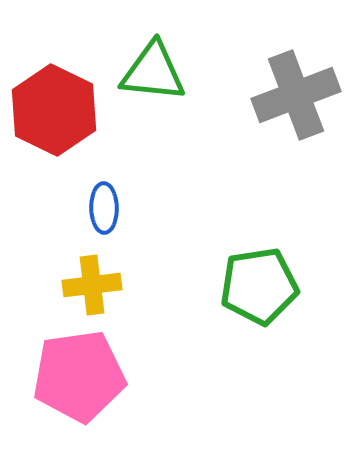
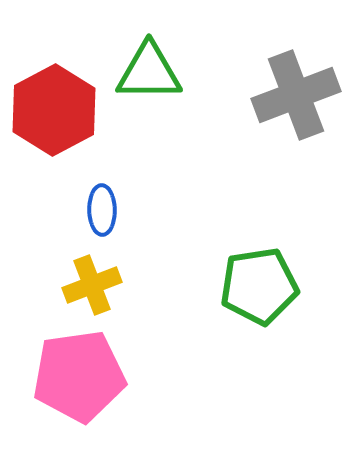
green triangle: moved 4 px left; rotated 6 degrees counterclockwise
red hexagon: rotated 6 degrees clockwise
blue ellipse: moved 2 px left, 2 px down
yellow cross: rotated 14 degrees counterclockwise
